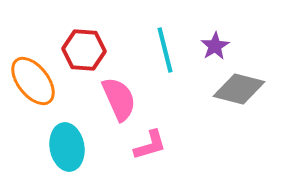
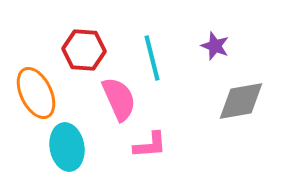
purple star: rotated 20 degrees counterclockwise
cyan line: moved 13 px left, 8 px down
orange ellipse: moved 3 px right, 12 px down; rotated 12 degrees clockwise
gray diamond: moved 2 px right, 12 px down; rotated 24 degrees counterclockwise
pink L-shape: rotated 12 degrees clockwise
